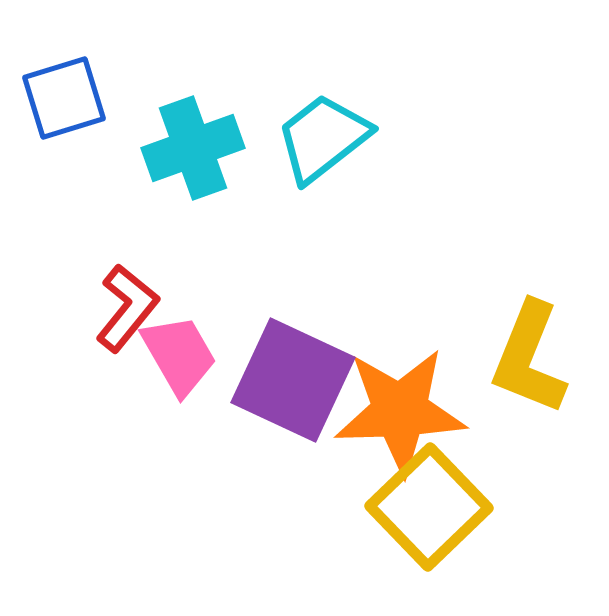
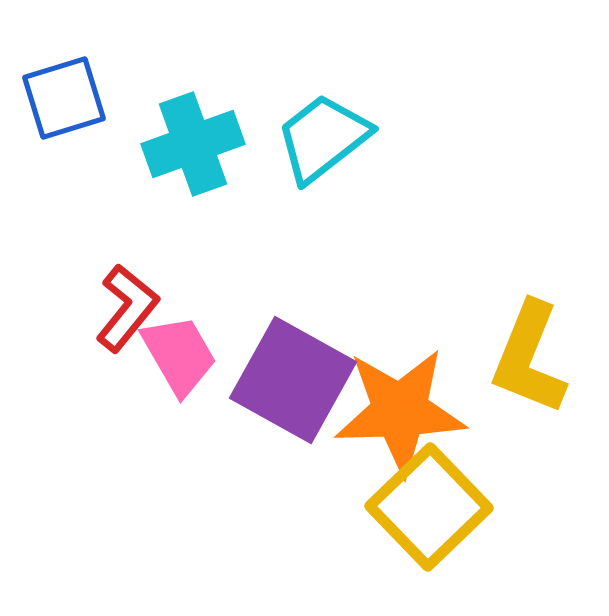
cyan cross: moved 4 px up
purple square: rotated 4 degrees clockwise
